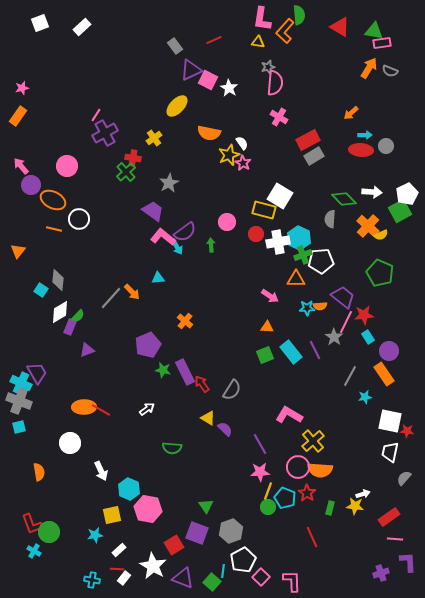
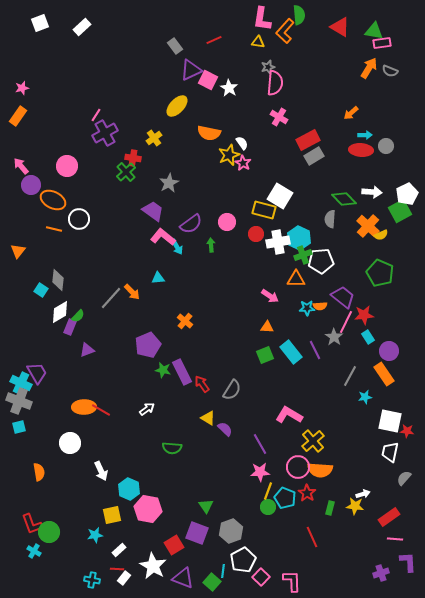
purple semicircle at (185, 232): moved 6 px right, 8 px up
purple rectangle at (185, 372): moved 3 px left
